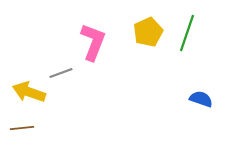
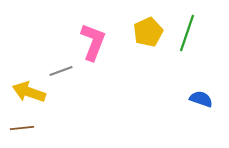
gray line: moved 2 px up
